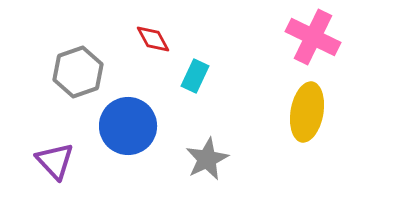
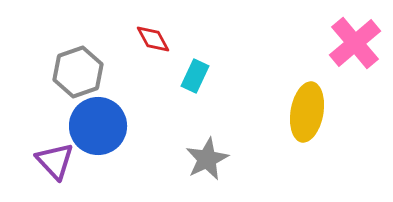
pink cross: moved 42 px right, 6 px down; rotated 24 degrees clockwise
blue circle: moved 30 px left
